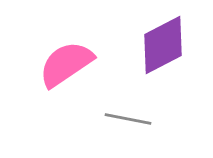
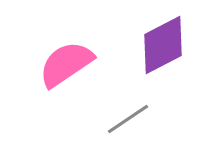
gray line: rotated 45 degrees counterclockwise
